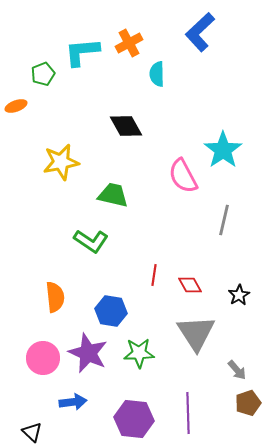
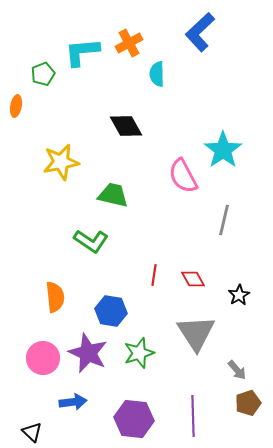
orange ellipse: rotated 60 degrees counterclockwise
red diamond: moved 3 px right, 6 px up
green star: rotated 16 degrees counterclockwise
purple line: moved 5 px right, 3 px down
